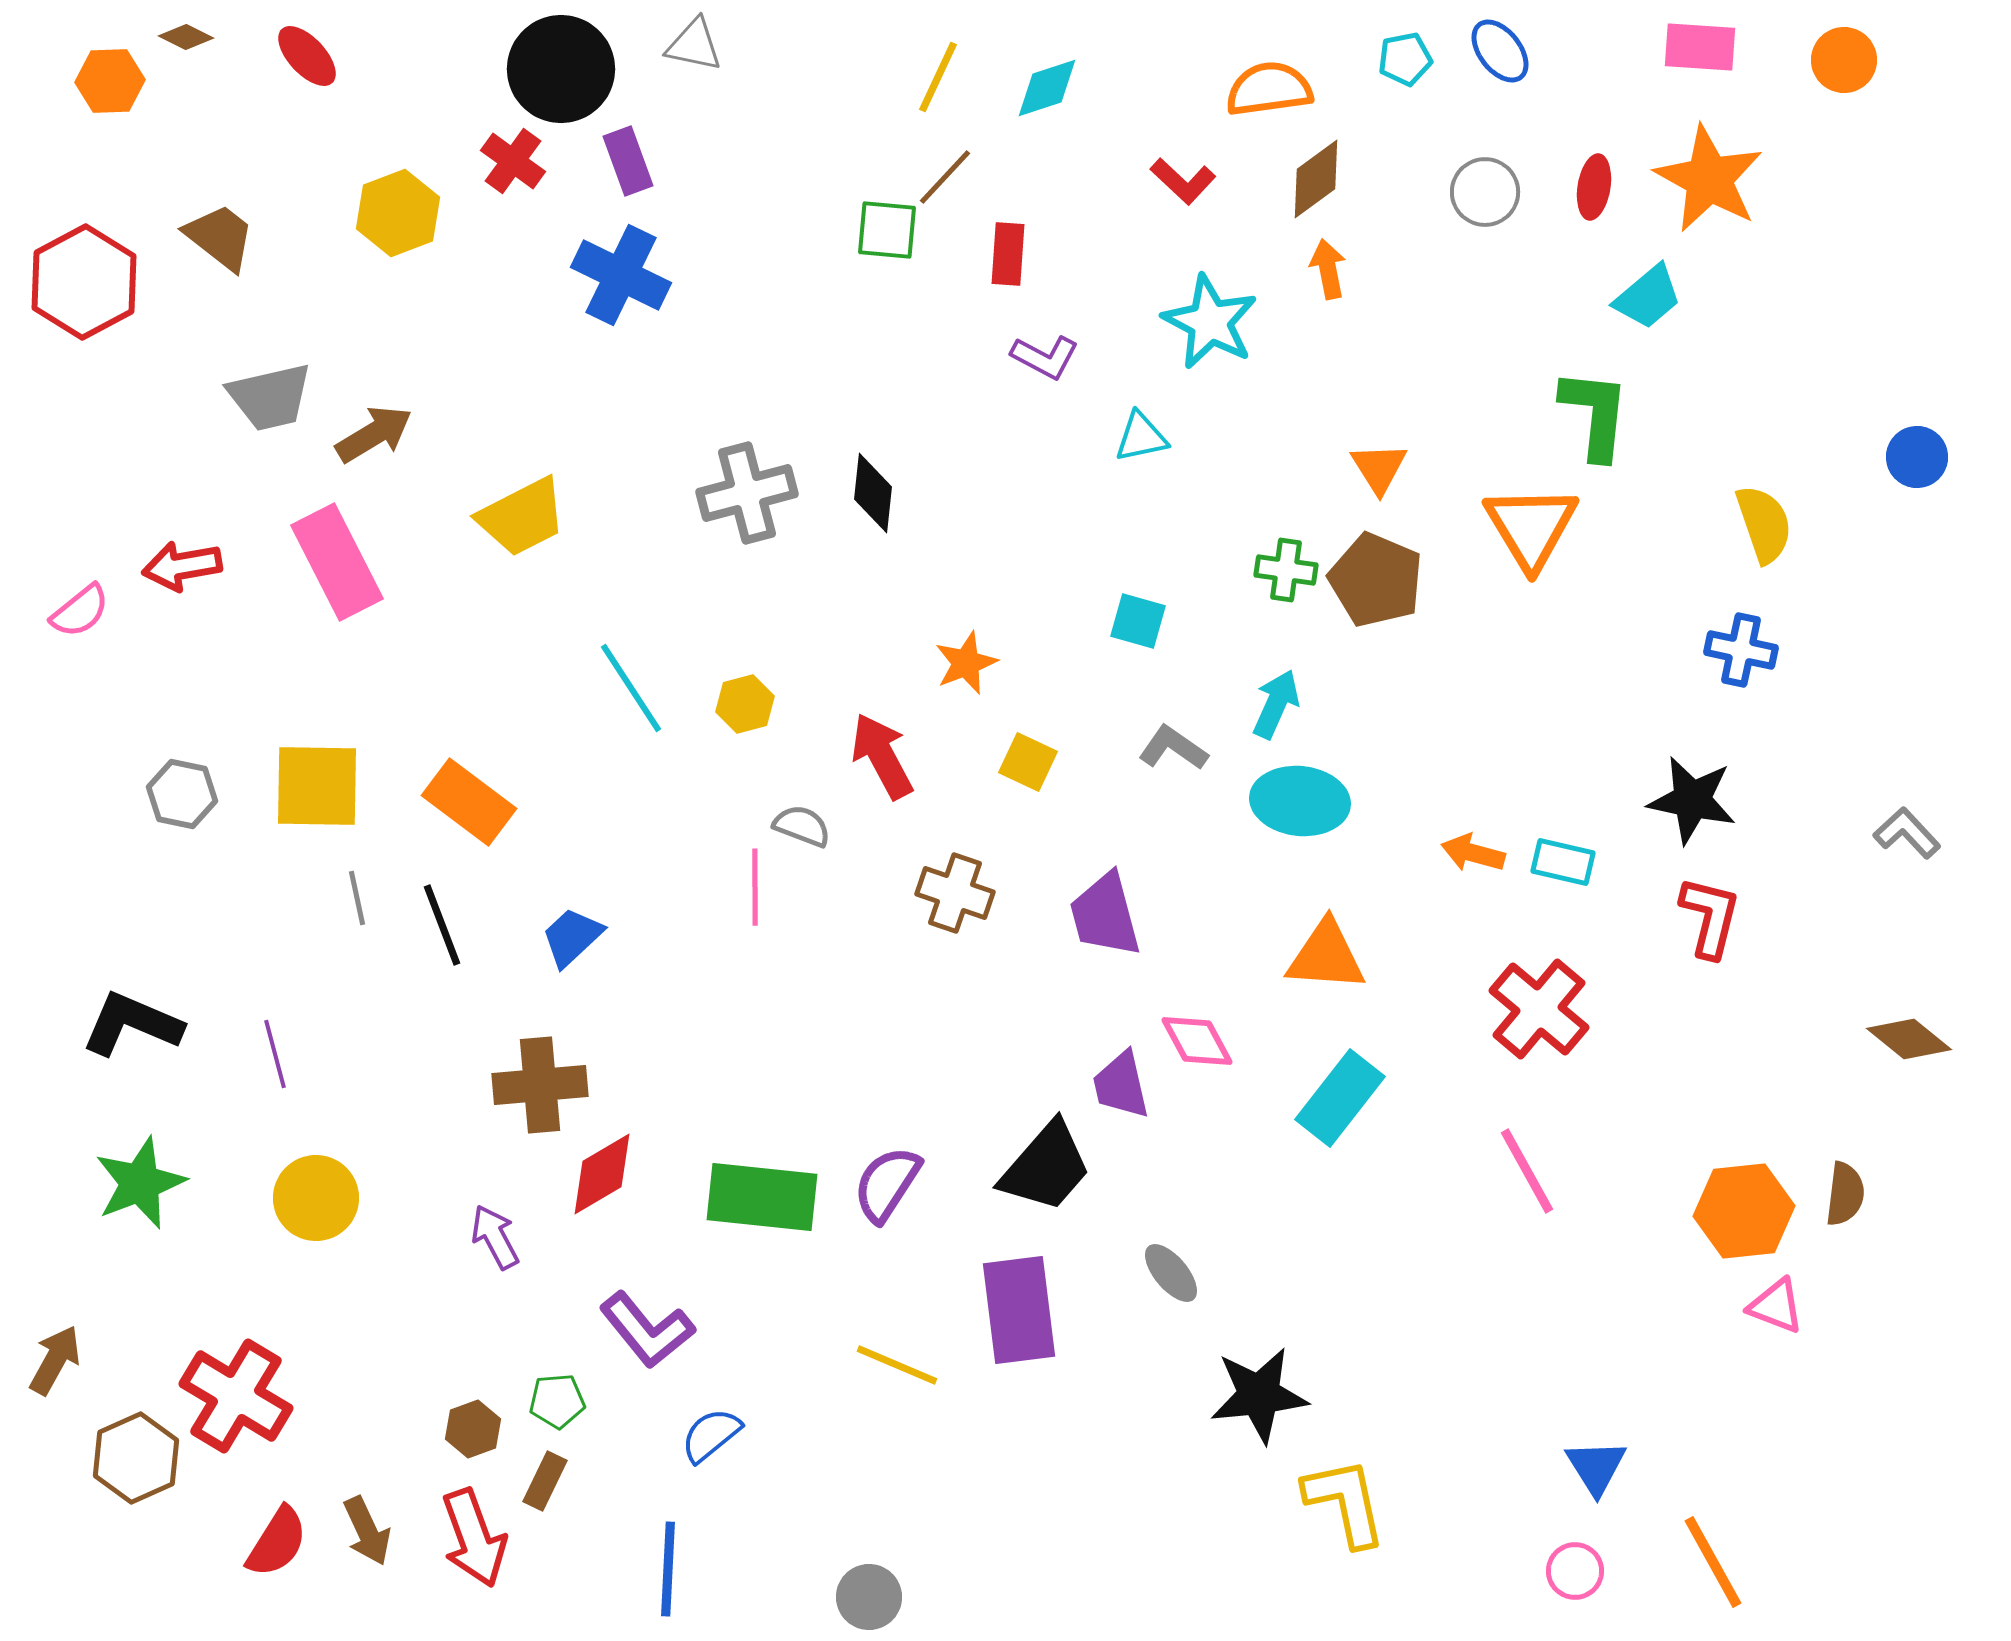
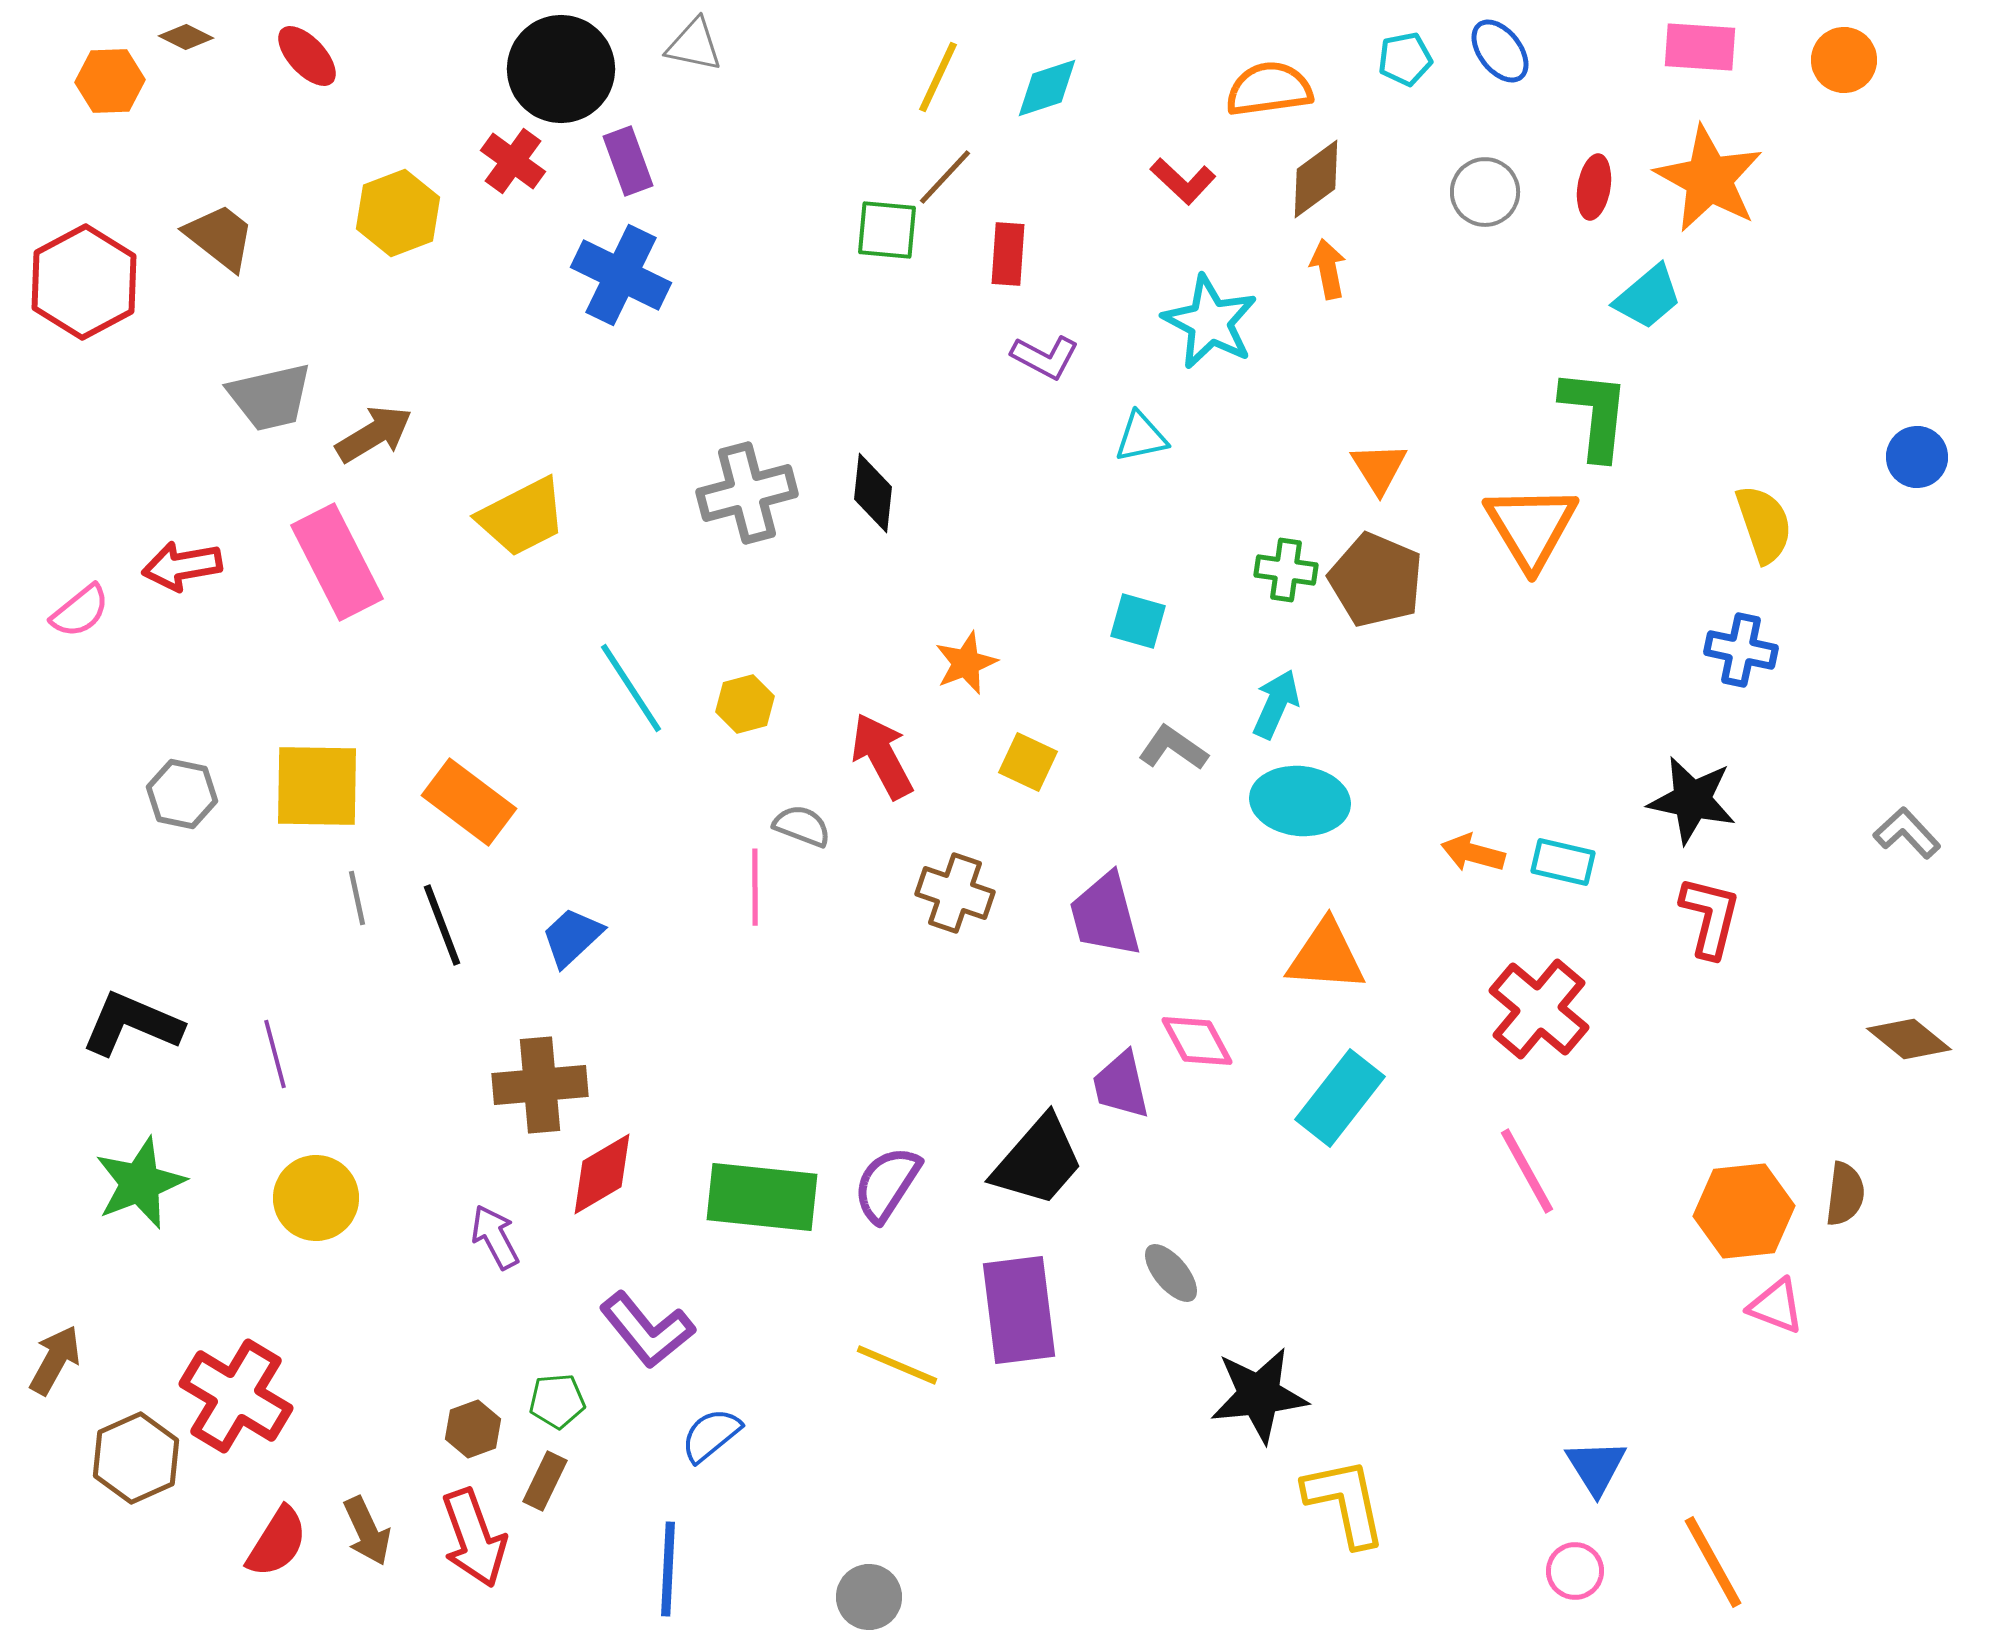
black trapezoid at (1046, 1167): moved 8 px left, 6 px up
